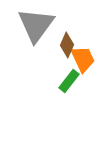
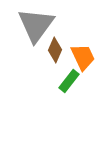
brown diamond: moved 12 px left, 5 px down
orange trapezoid: moved 2 px up
